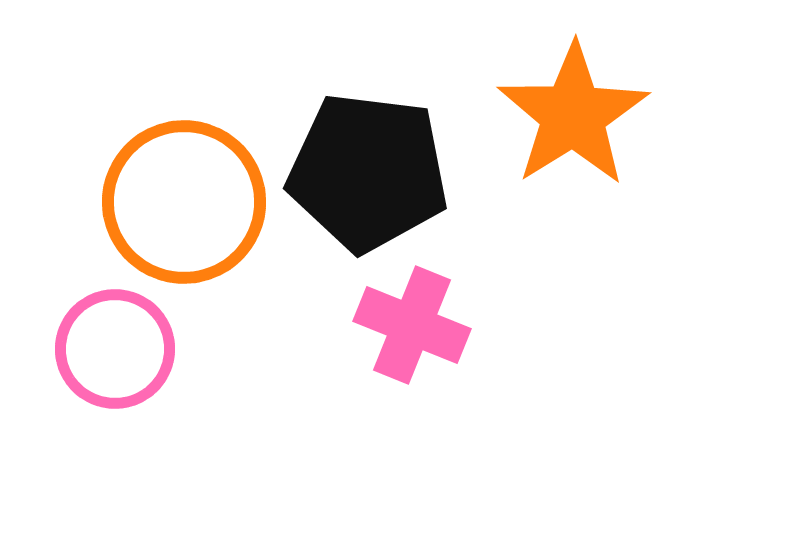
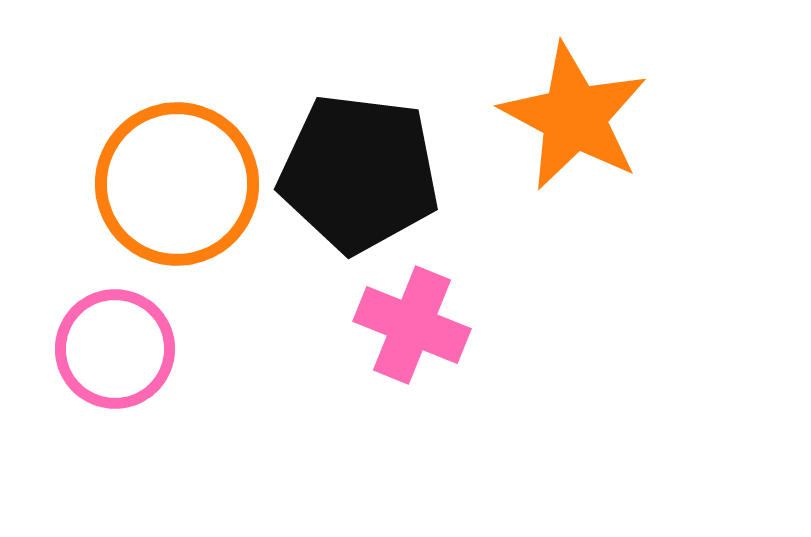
orange star: moved 1 px right, 2 px down; rotated 12 degrees counterclockwise
black pentagon: moved 9 px left, 1 px down
orange circle: moved 7 px left, 18 px up
